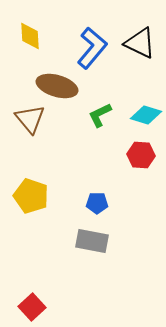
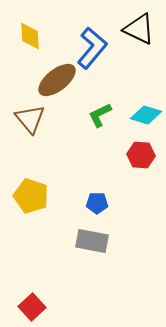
black triangle: moved 1 px left, 14 px up
brown ellipse: moved 6 px up; rotated 54 degrees counterclockwise
